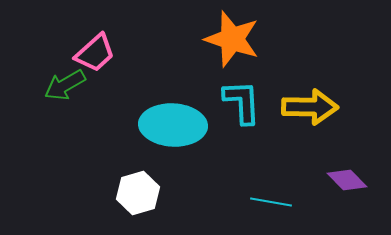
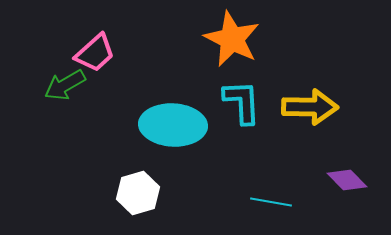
orange star: rotated 8 degrees clockwise
